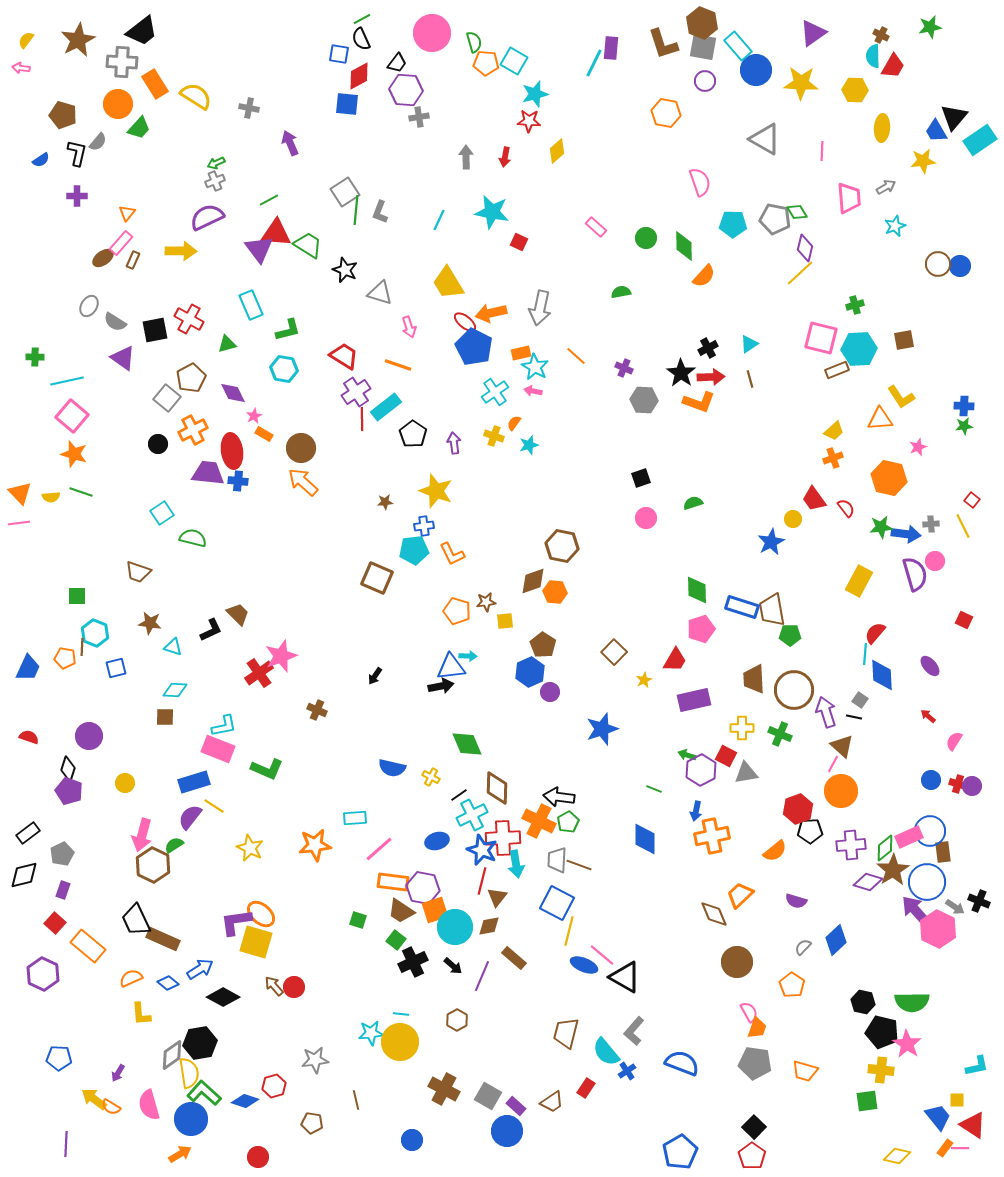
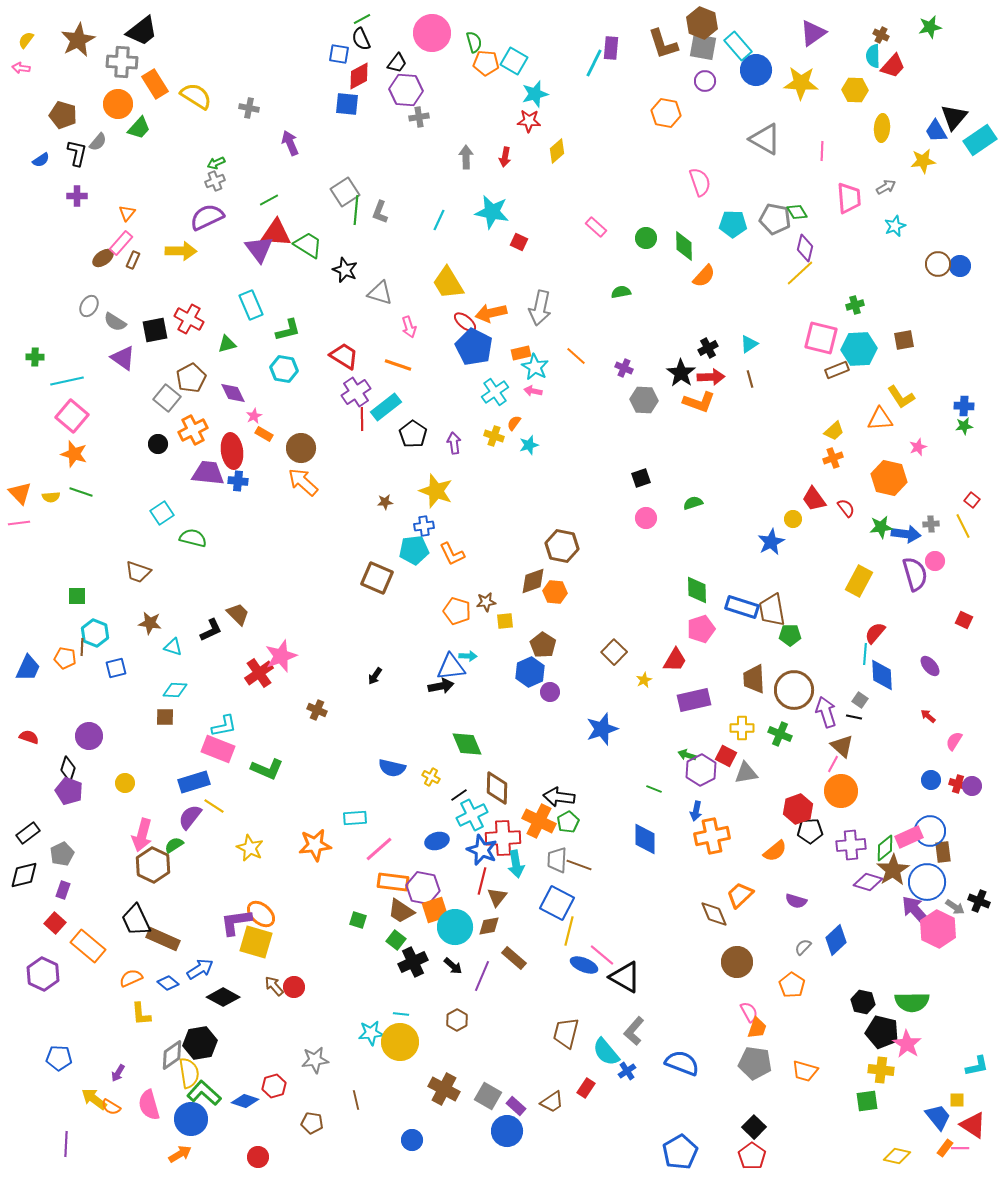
red trapezoid at (893, 66): rotated 12 degrees clockwise
